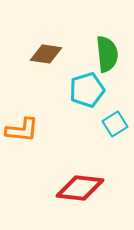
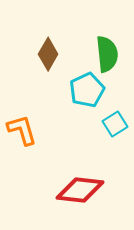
brown diamond: moved 2 px right; rotated 68 degrees counterclockwise
cyan pentagon: rotated 8 degrees counterclockwise
orange L-shape: rotated 112 degrees counterclockwise
red diamond: moved 2 px down
